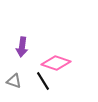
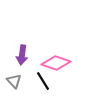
purple arrow: moved 8 px down
gray triangle: rotated 28 degrees clockwise
